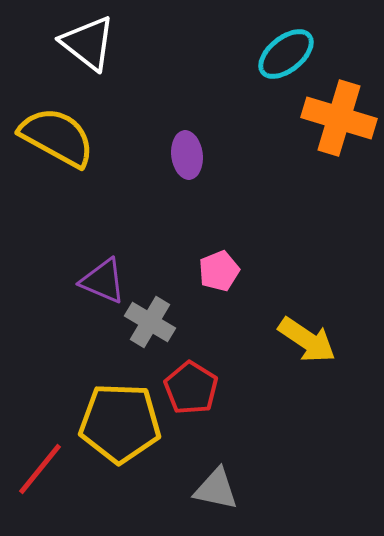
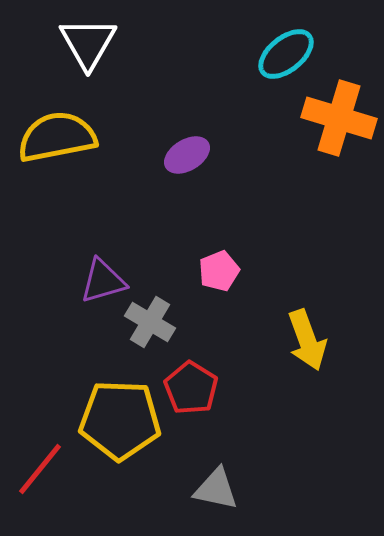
white triangle: rotated 22 degrees clockwise
yellow semicircle: rotated 40 degrees counterclockwise
purple ellipse: rotated 66 degrees clockwise
purple triangle: rotated 39 degrees counterclockwise
yellow arrow: rotated 36 degrees clockwise
yellow pentagon: moved 3 px up
